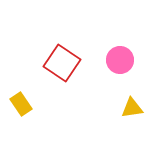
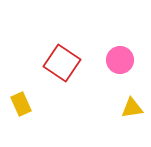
yellow rectangle: rotated 10 degrees clockwise
